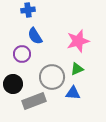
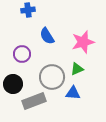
blue semicircle: moved 12 px right
pink star: moved 5 px right, 1 px down
